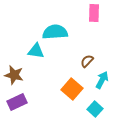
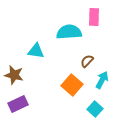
pink rectangle: moved 4 px down
cyan semicircle: moved 14 px right
orange square: moved 4 px up
purple rectangle: moved 1 px right, 2 px down
